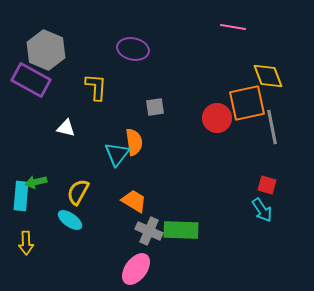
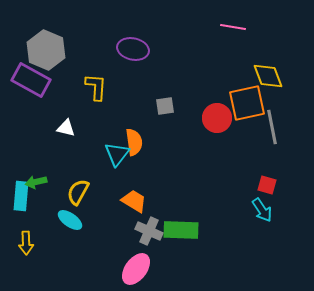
gray square: moved 10 px right, 1 px up
